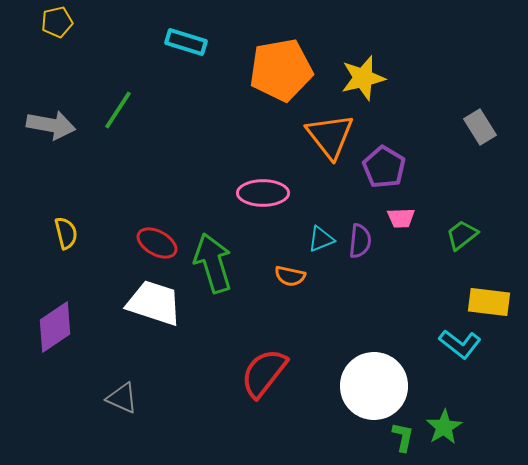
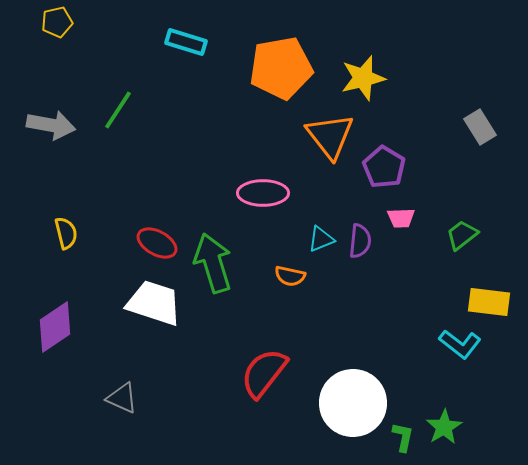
orange pentagon: moved 2 px up
white circle: moved 21 px left, 17 px down
